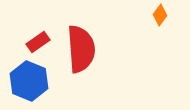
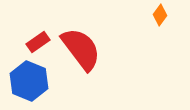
red semicircle: rotated 33 degrees counterclockwise
